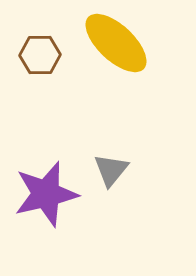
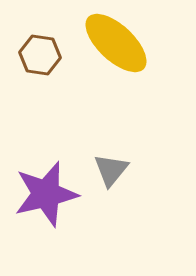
brown hexagon: rotated 9 degrees clockwise
